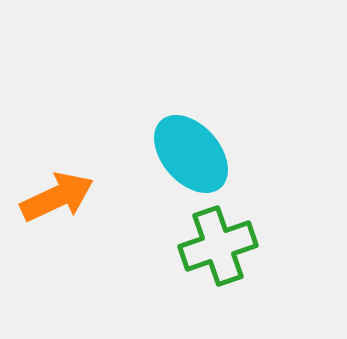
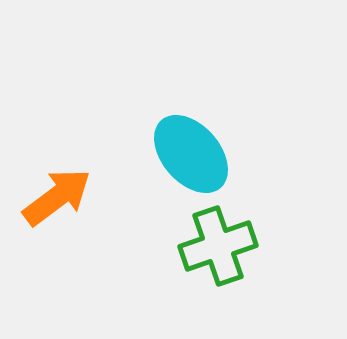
orange arrow: rotated 12 degrees counterclockwise
